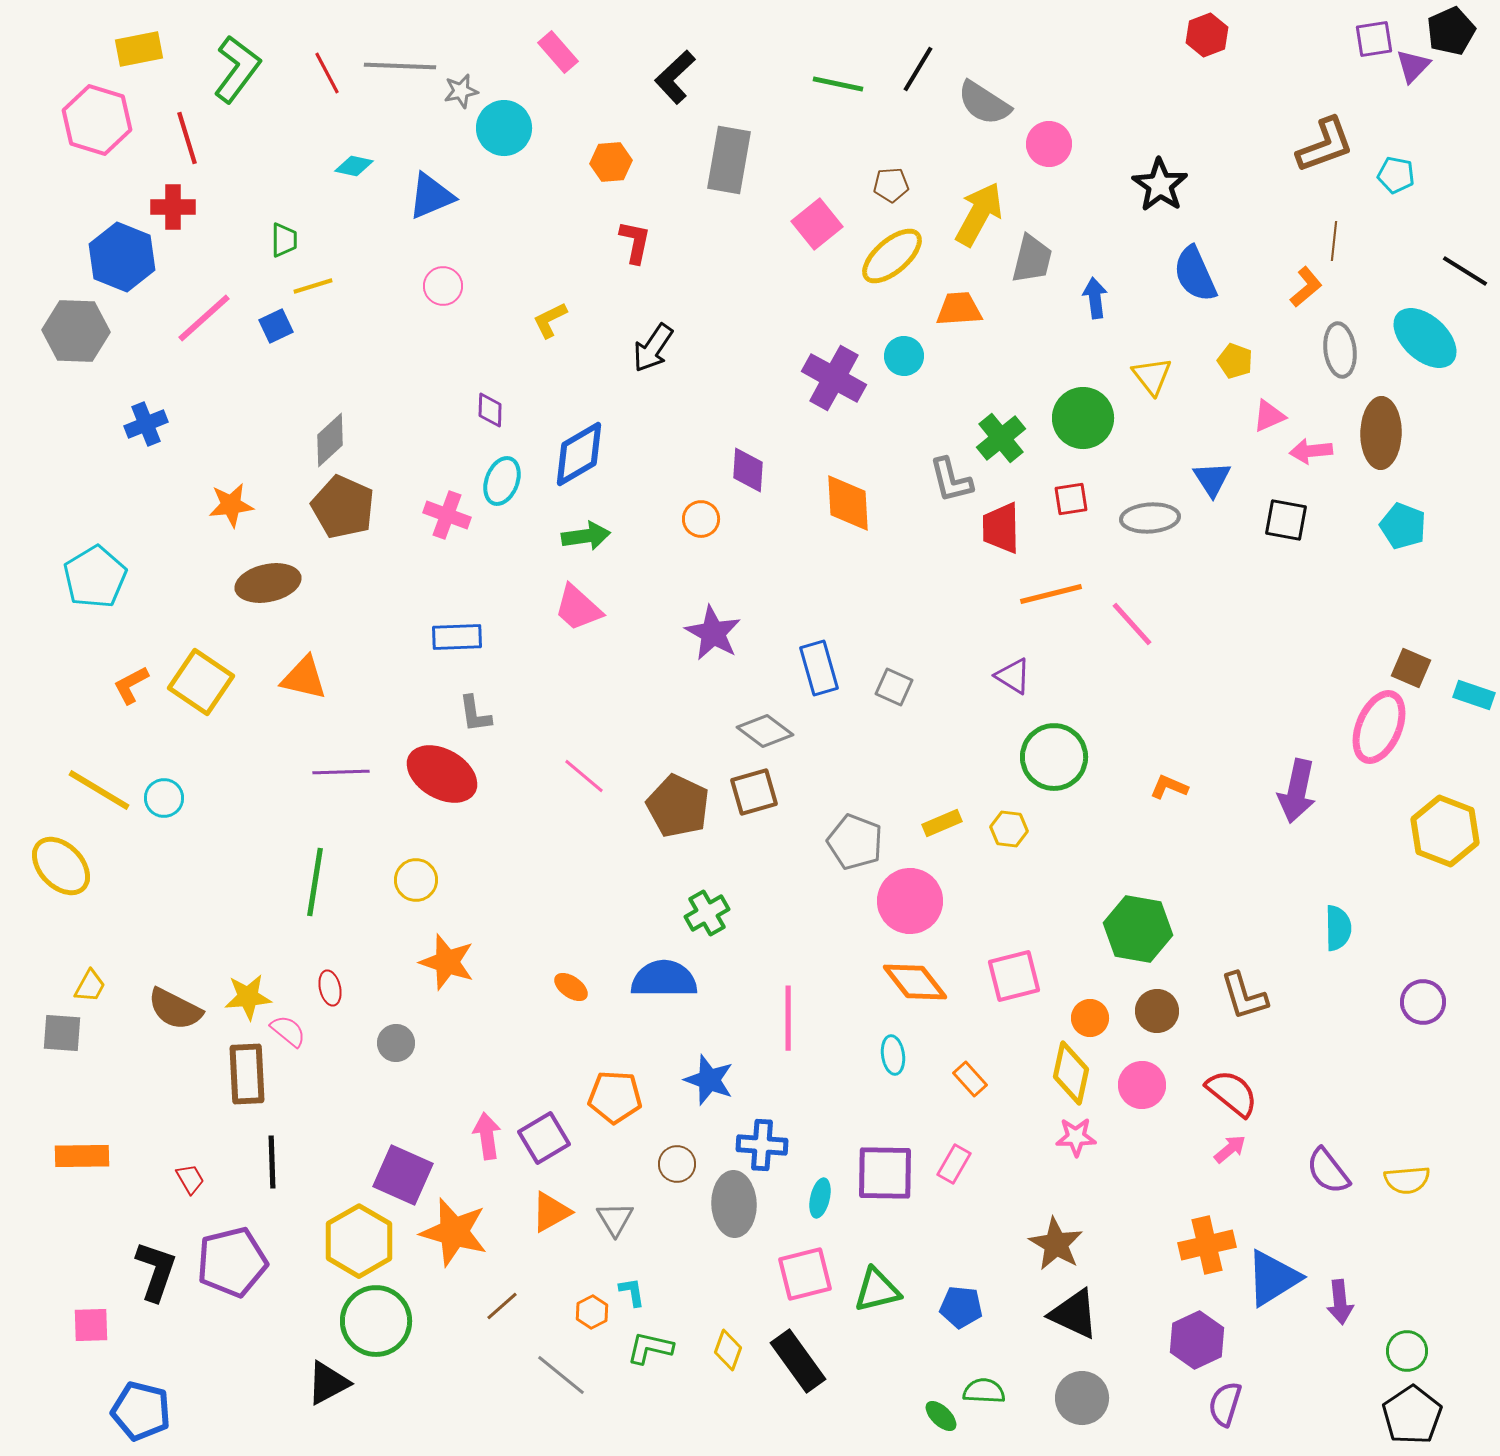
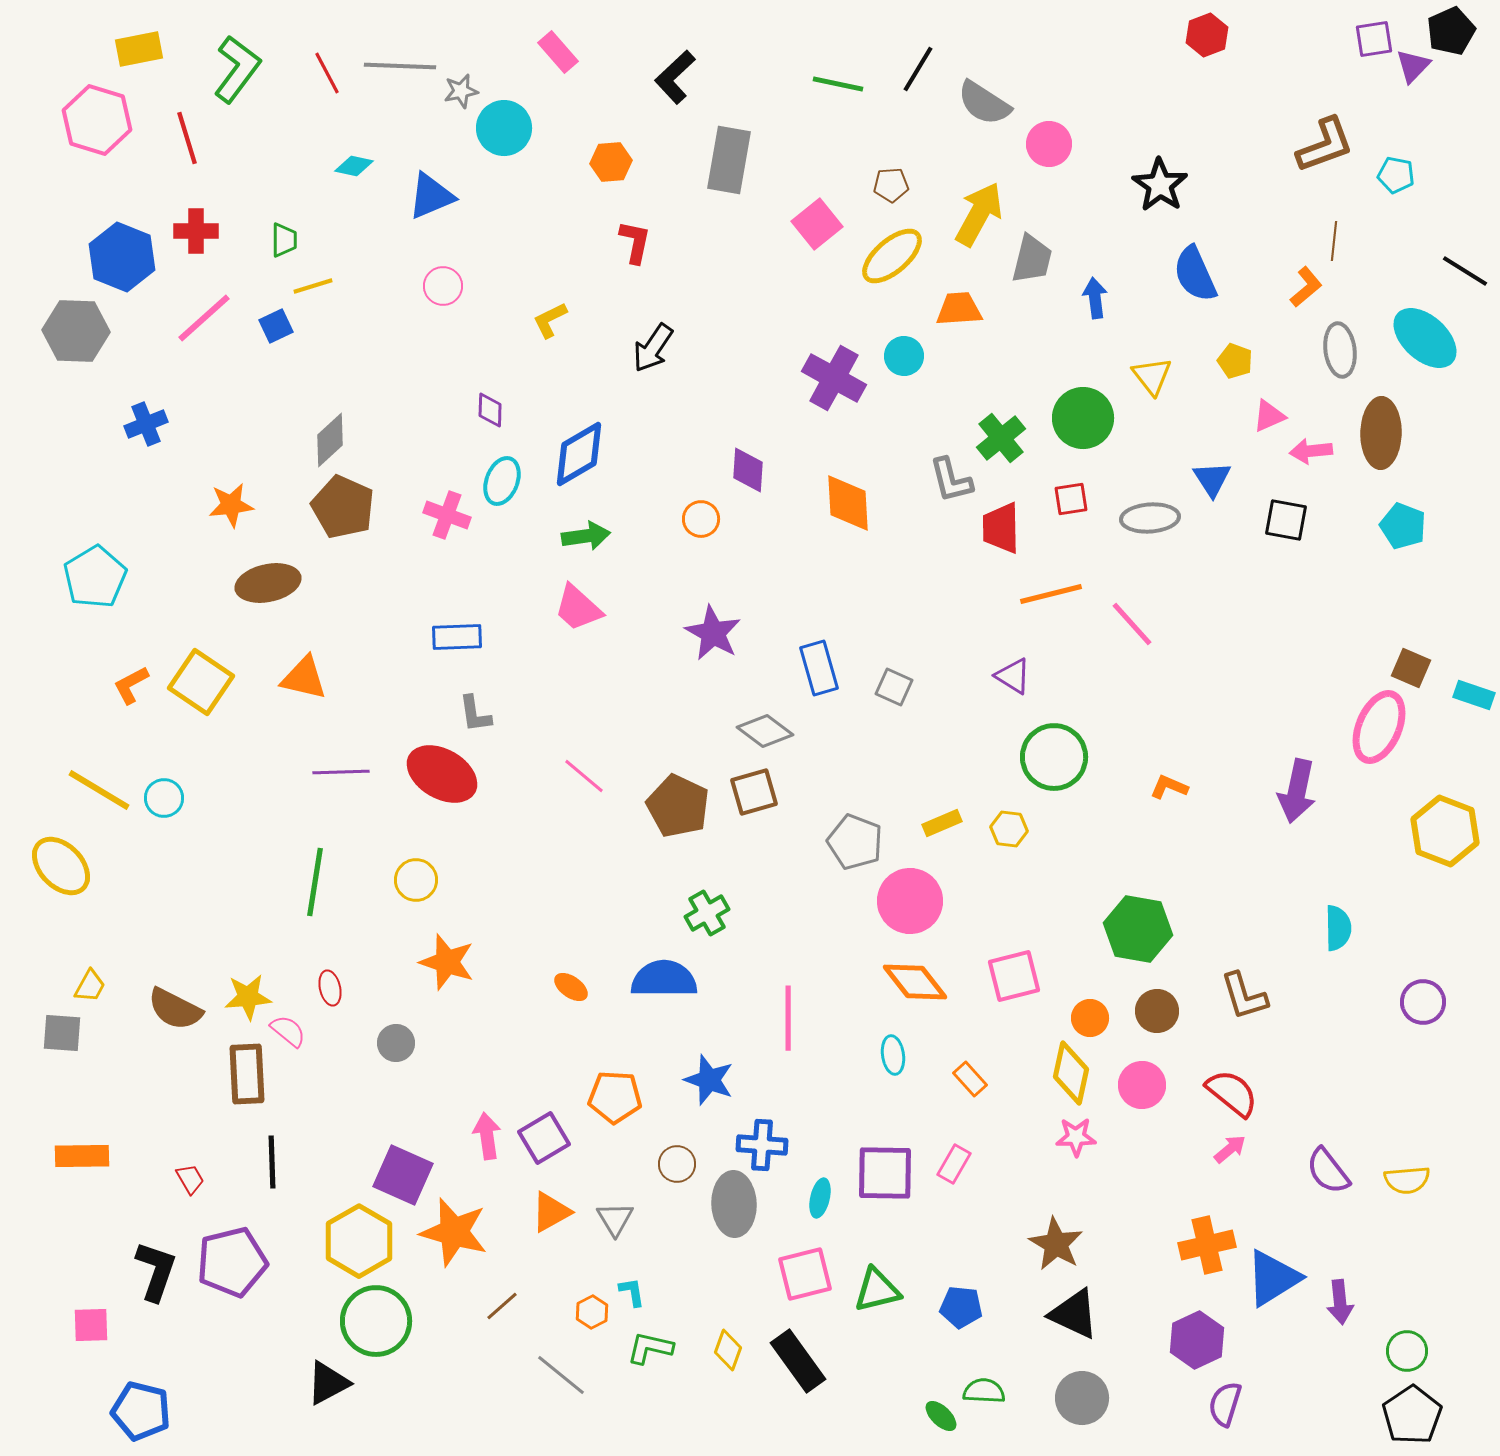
red cross at (173, 207): moved 23 px right, 24 px down
